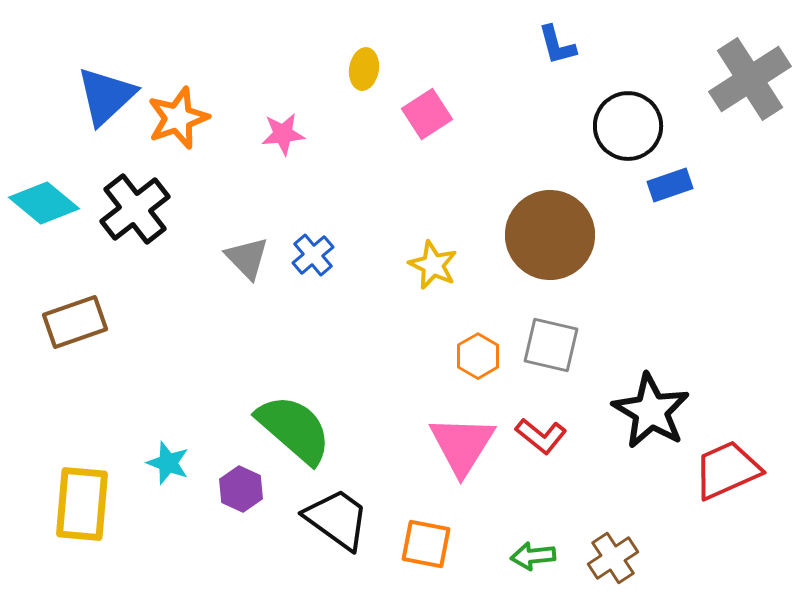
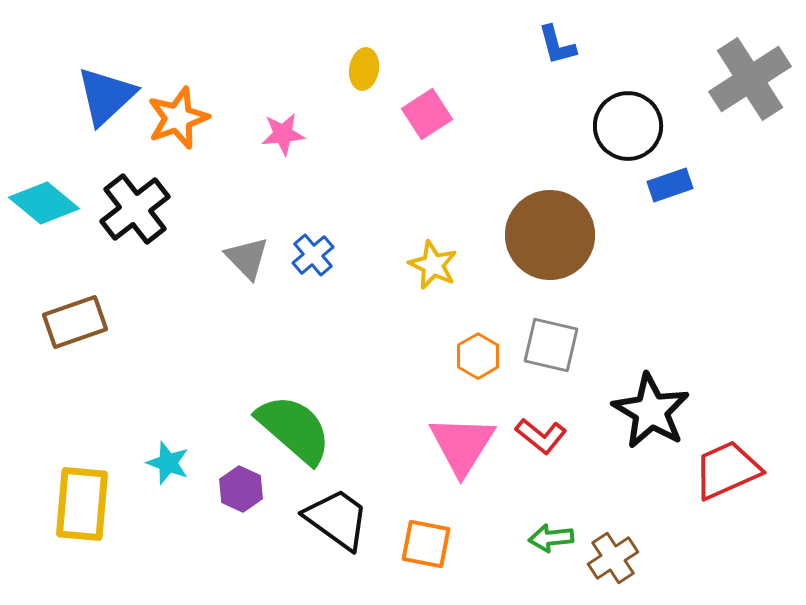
green arrow: moved 18 px right, 18 px up
